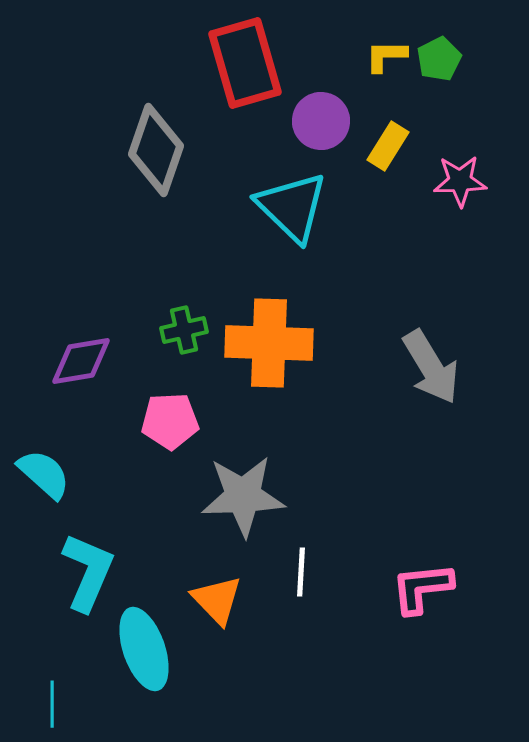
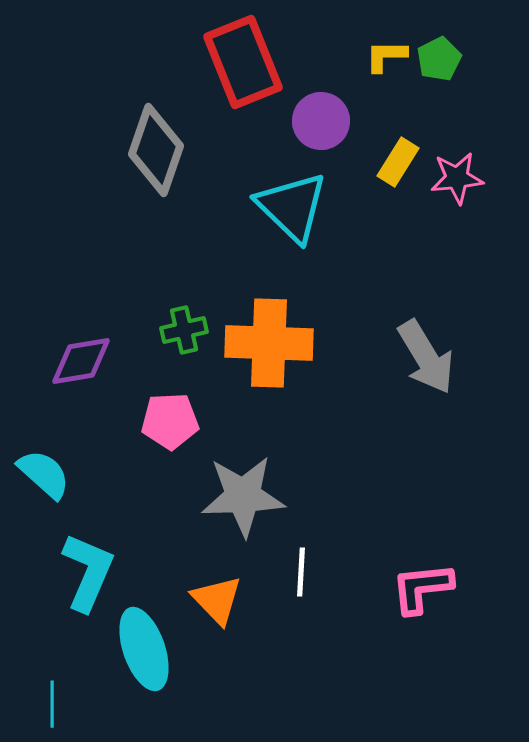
red rectangle: moved 2 px left, 1 px up; rotated 6 degrees counterclockwise
yellow rectangle: moved 10 px right, 16 px down
pink star: moved 3 px left, 3 px up; rotated 4 degrees counterclockwise
gray arrow: moved 5 px left, 10 px up
